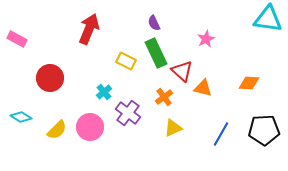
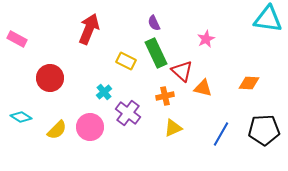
orange cross: moved 1 px right, 1 px up; rotated 24 degrees clockwise
